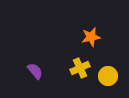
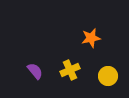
orange star: moved 1 px down
yellow cross: moved 10 px left, 2 px down
